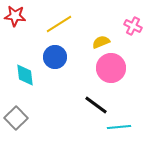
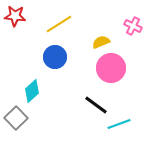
cyan diamond: moved 7 px right, 16 px down; rotated 55 degrees clockwise
cyan line: moved 3 px up; rotated 15 degrees counterclockwise
